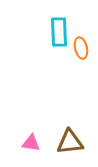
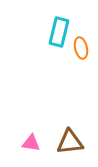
cyan rectangle: rotated 16 degrees clockwise
